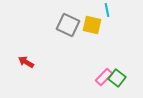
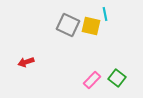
cyan line: moved 2 px left, 4 px down
yellow square: moved 1 px left, 1 px down
red arrow: rotated 49 degrees counterclockwise
pink rectangle: moved 12 px left, 3 px down
